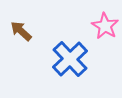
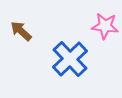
pink star: rotated 24 degrees counterclockwise
